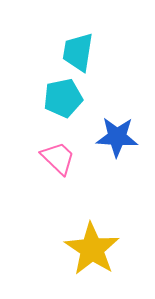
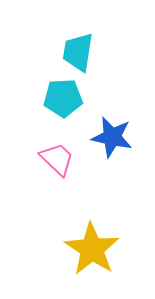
cyan pentagon: rotated 9 degrees clockwise
blue star: moved 5 px left; rotated 9 degrees clockwise
pink trapezoid: moved 1 px left, 1 px down
